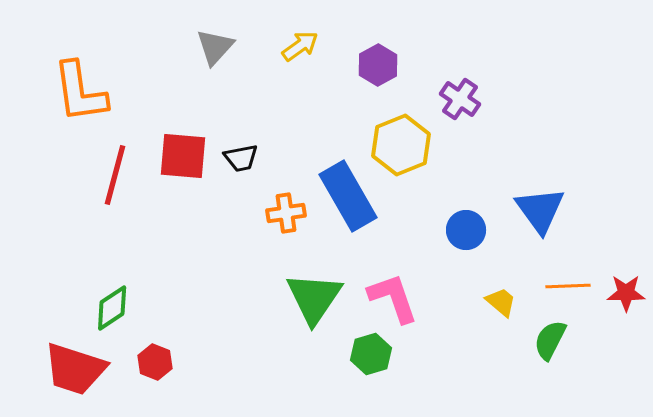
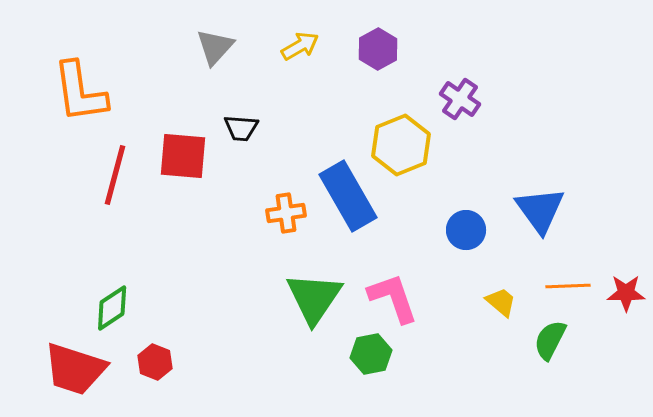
yellow arrow: rotated 6 degrees clockwise
purple hexagon: moved 16 px up
black trapezoid: moved 30 px up; rotated 15 degrees clockwise
green hexagon: rotated 6 degrees clockwise
